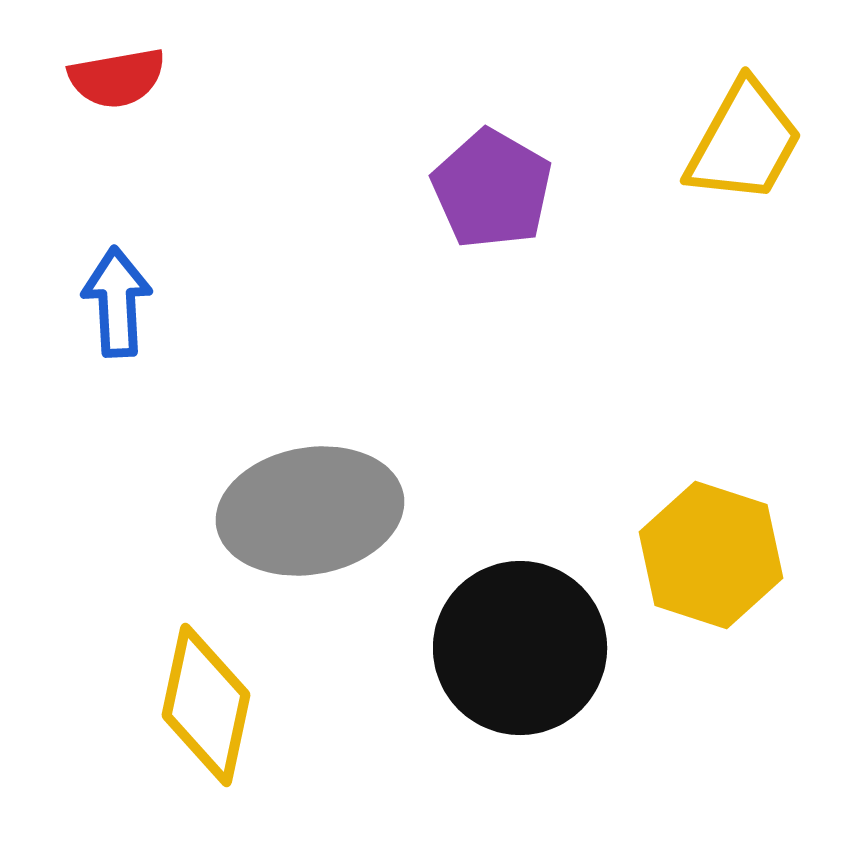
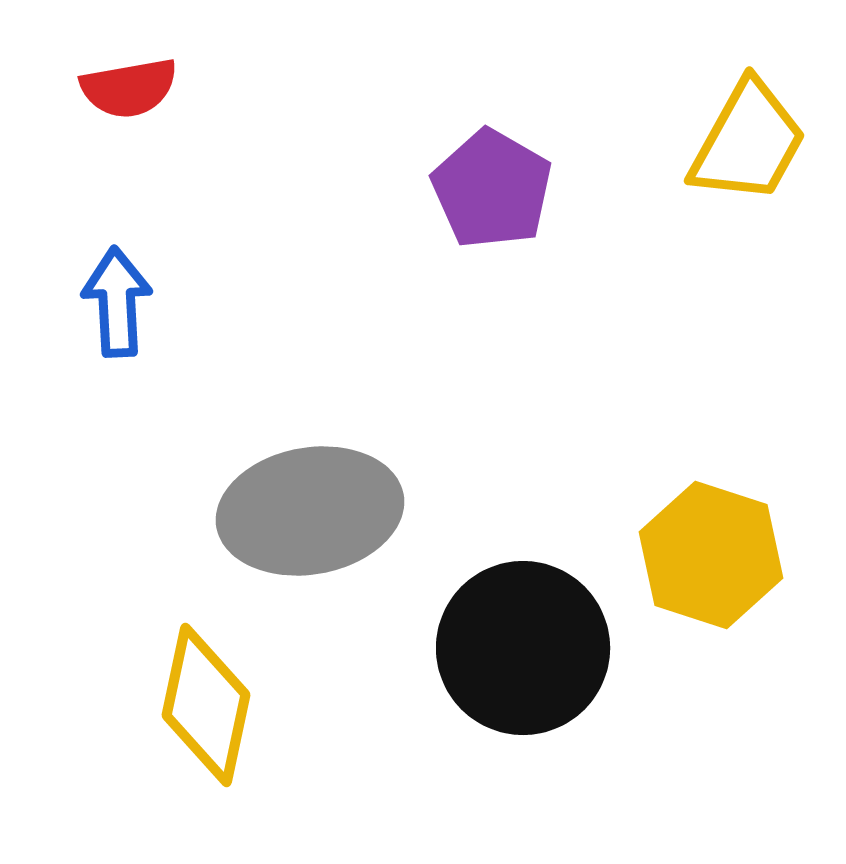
red semicircle: moved 12 px right, 10 px down
yellow trapezoid: moved 4 px right
black circle: moved 3 px right
